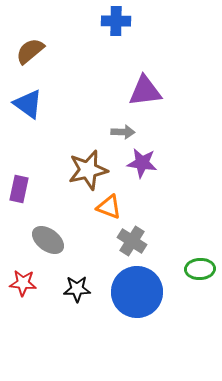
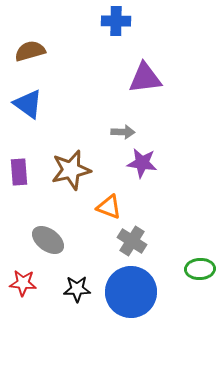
brown semicircle: rotated 24 degrees clockwise
purple triangle: moved 13 px up
brown star: moved 17 px left
purple rectangle: moved 17 px up; rotated 16 degrees counterclockwise
blue circle: moved 6 px left
